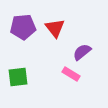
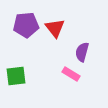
purple pentagon: moved 3 px right, 2 px up
purple semicircle: rotated 36 degrees counterclockwise
green square: moved 2 px left, 1 px up
